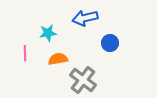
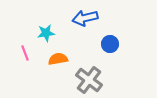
cyan star: moved 2 px left
blue circle: moved 1 px down
pink line: rotated 21 degrees counterclockwise
gray cross: moved 6 px right
